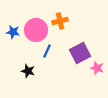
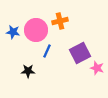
black star: rotated 16 degrees counterclockwise
